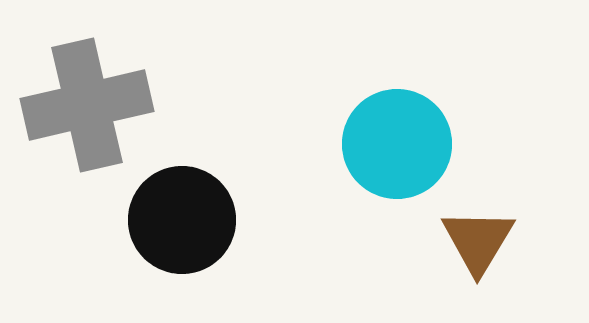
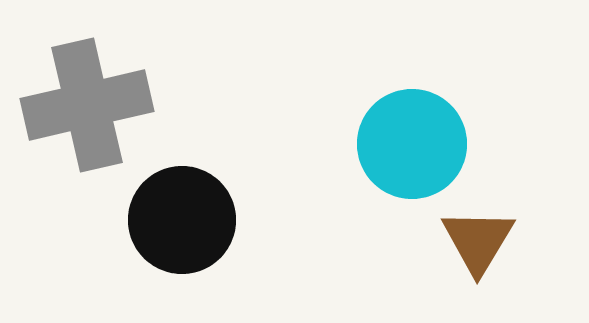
cyan circle: moved 15 px right
